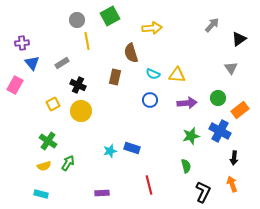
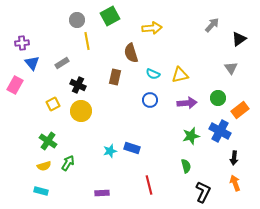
yellow triangle: moved 3 px right; rotated 18 degrees counterclockwise
orange arrow: moved 3 px right, 1 px up
cyan rectangle: moved 3 px up
